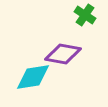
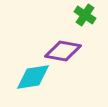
purple diamond: moved 3 px up
